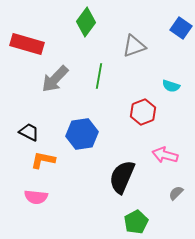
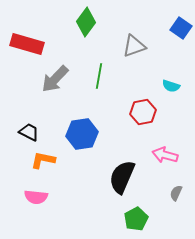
red hexagon: rotated 10 degrees clockwise
gray semicircle: rotated 21 degrees counterclockwise
green pentagon: moved 3 px up
